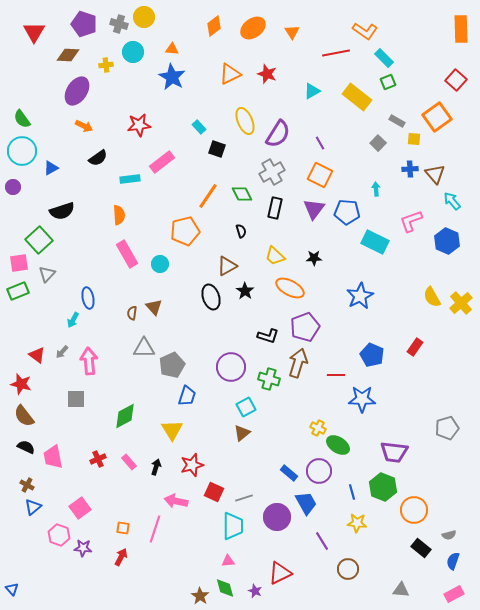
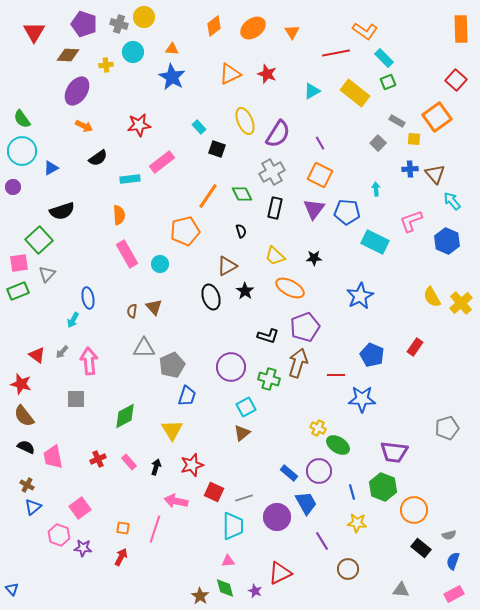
yellow rectangle at (357, 97): moved 2 px left, 4 px up
brown semicircle at (132, 313): moved 2 px up
